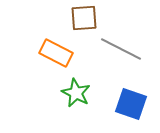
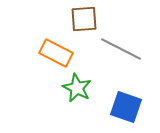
brown square: moved 1 px down
green star: moved 1 px right, 5 px up
blue square: moved 5 px left, 3 px down
